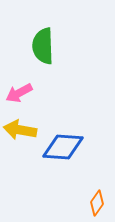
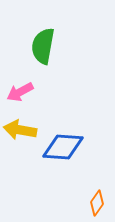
green semicircle: rotated 12 degrees clockwise
pink arrow: moved 1 px right, 1 px up
